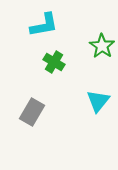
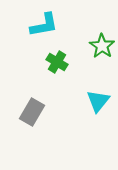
green cross: moved 3 px right
